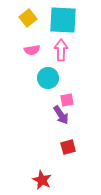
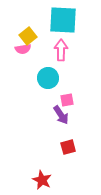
yellow square: moved 18 px down
pink semicircle: moved 9 px left, 1 px up
